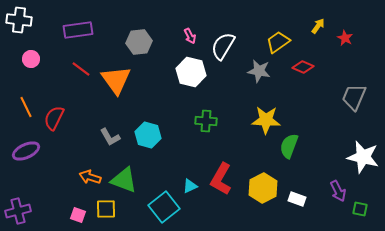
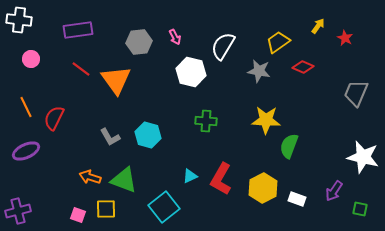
pink arrow: moved 15 px left, 1 px down
gray trapezoid: moved 2 px right, 4 px up
cyan triangle: moved 10 px up
purple arrow: moved 4 px left; rotated 60 degrees clockwise
